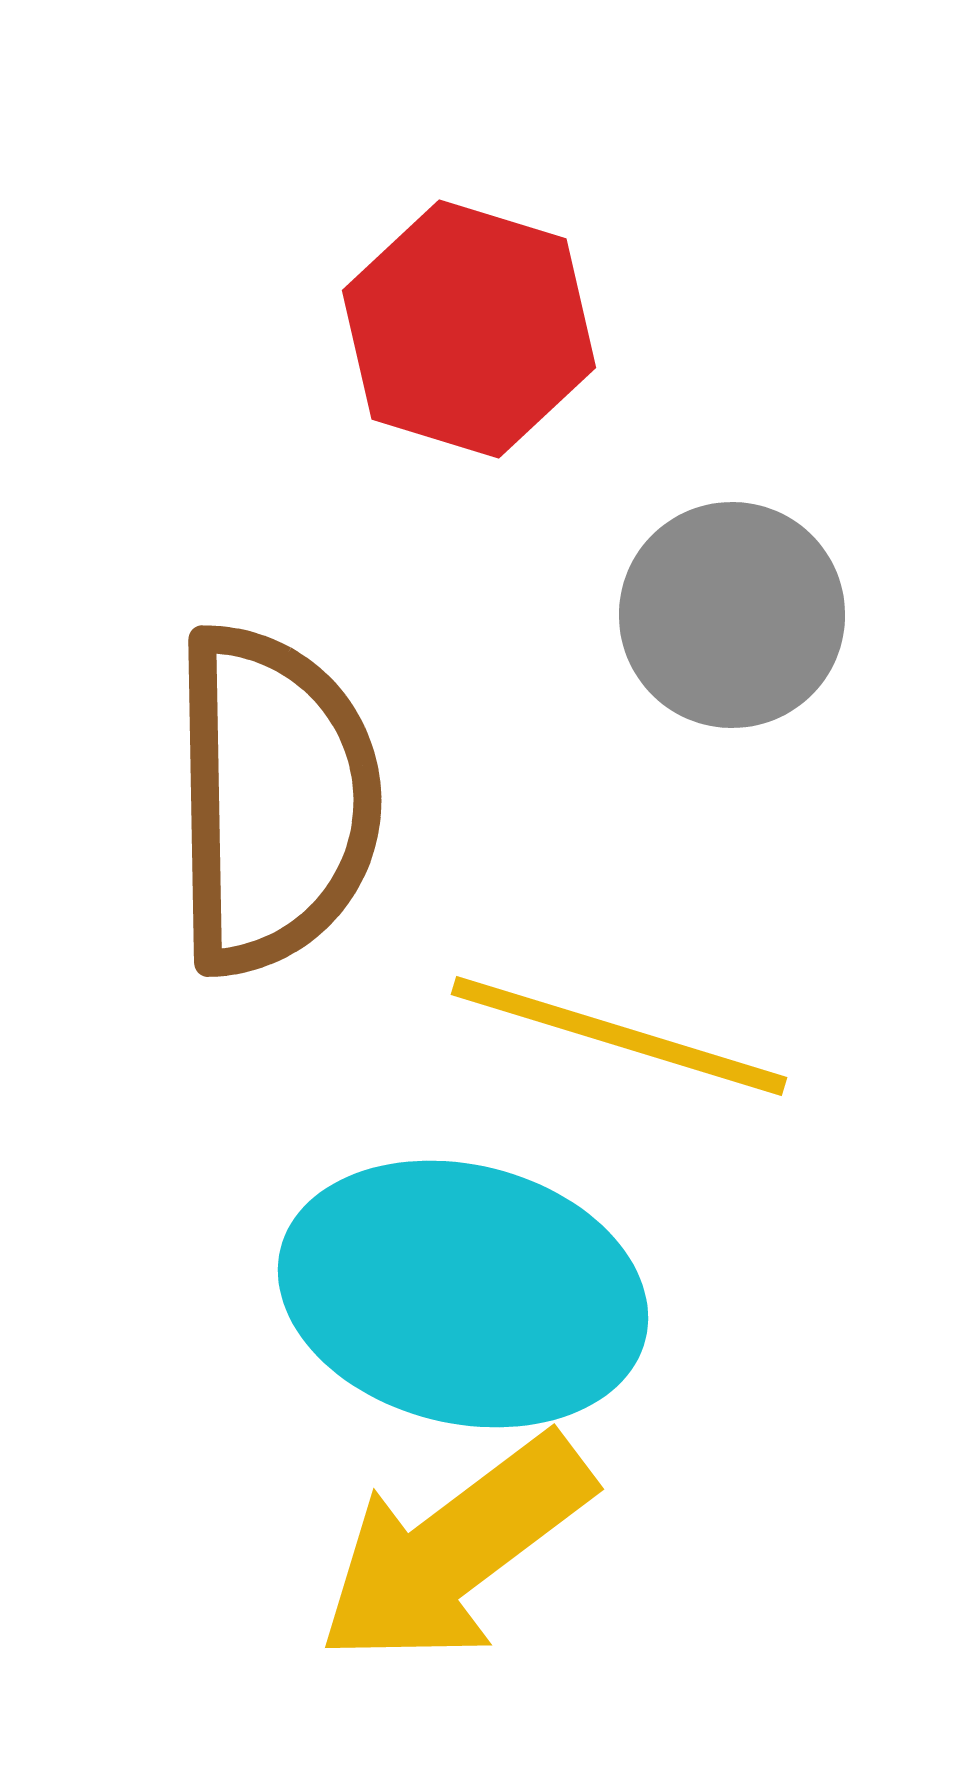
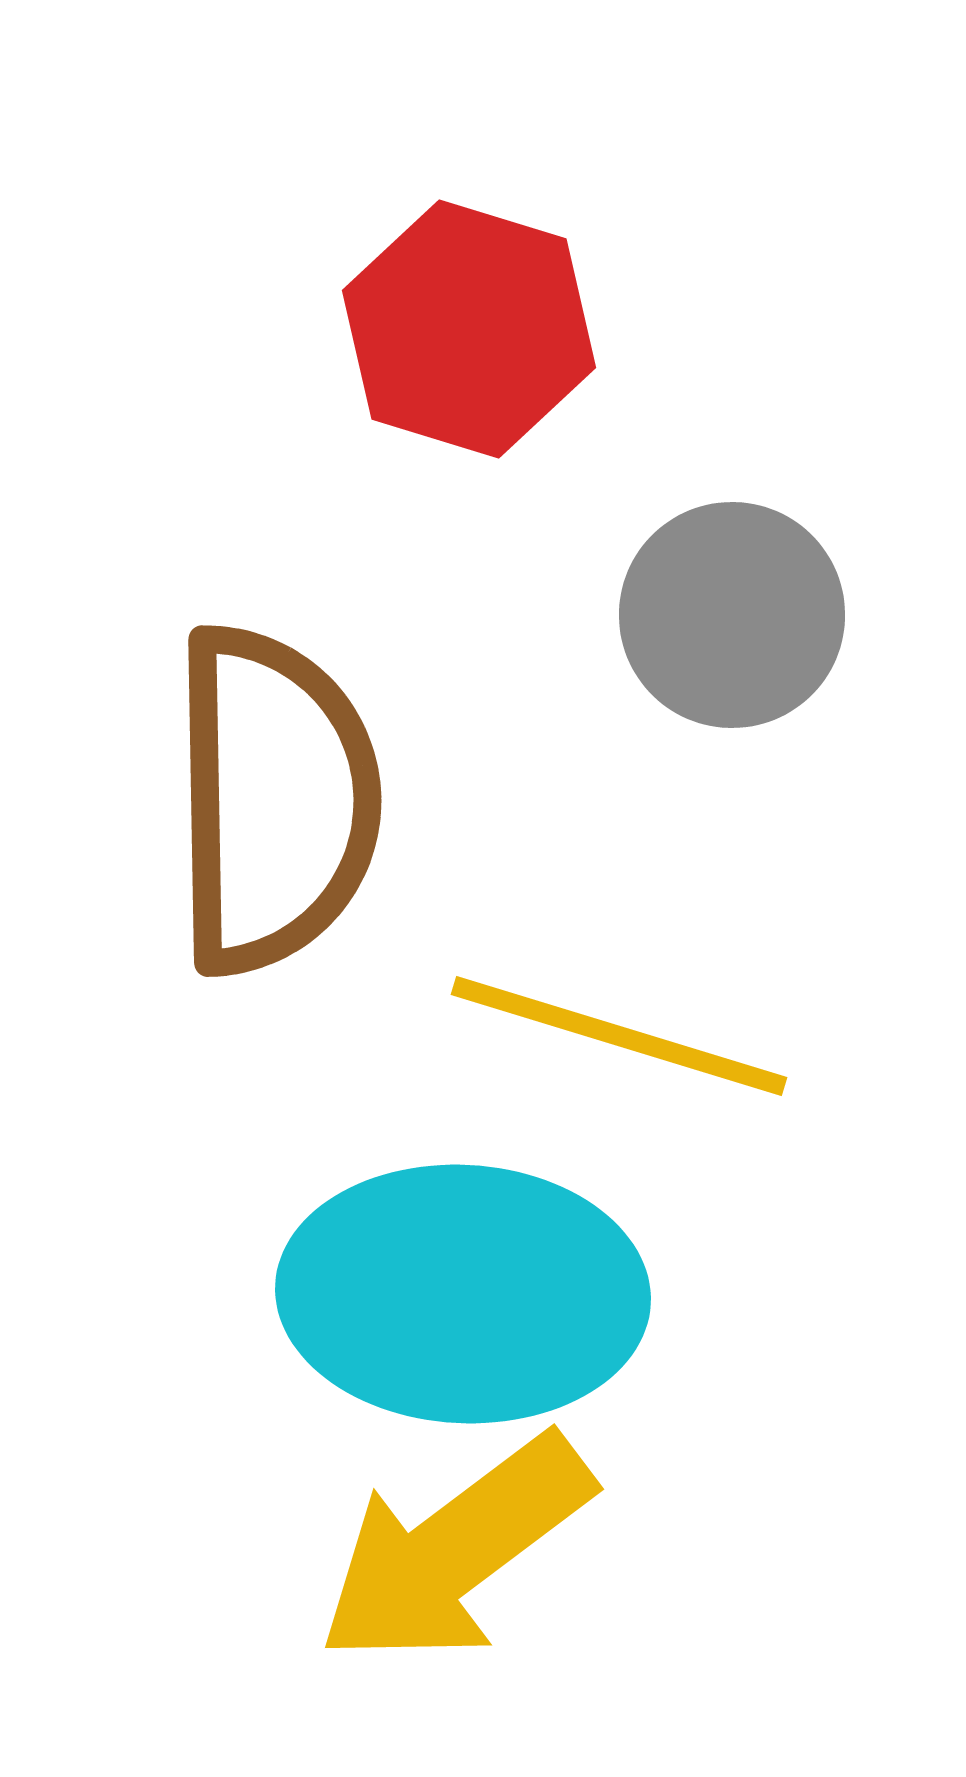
cyan ellipse: rotated 11 degrees counterclockwise
